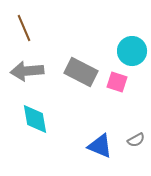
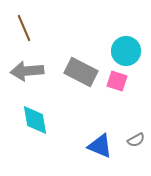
cyan circle: moved 6 px left
pink square: moved 1 px up
cyan diamond: moved 1 px down
